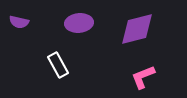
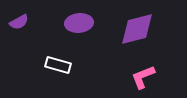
purple semicircle: rotated 42 degrees counterclockwise
white rectangle: rotated 45 degrees counterclockwise
